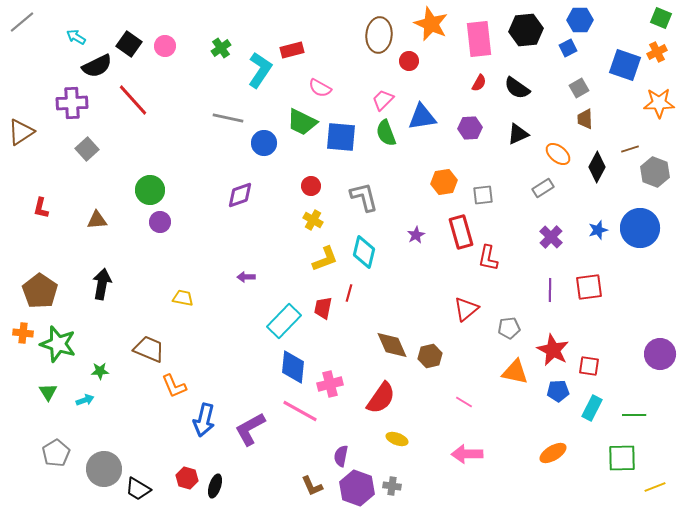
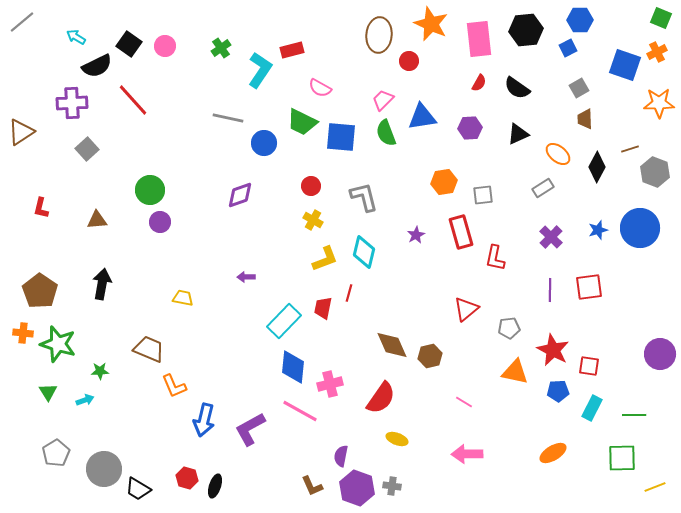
red L-shape at (488, 258): moved 7 px right
